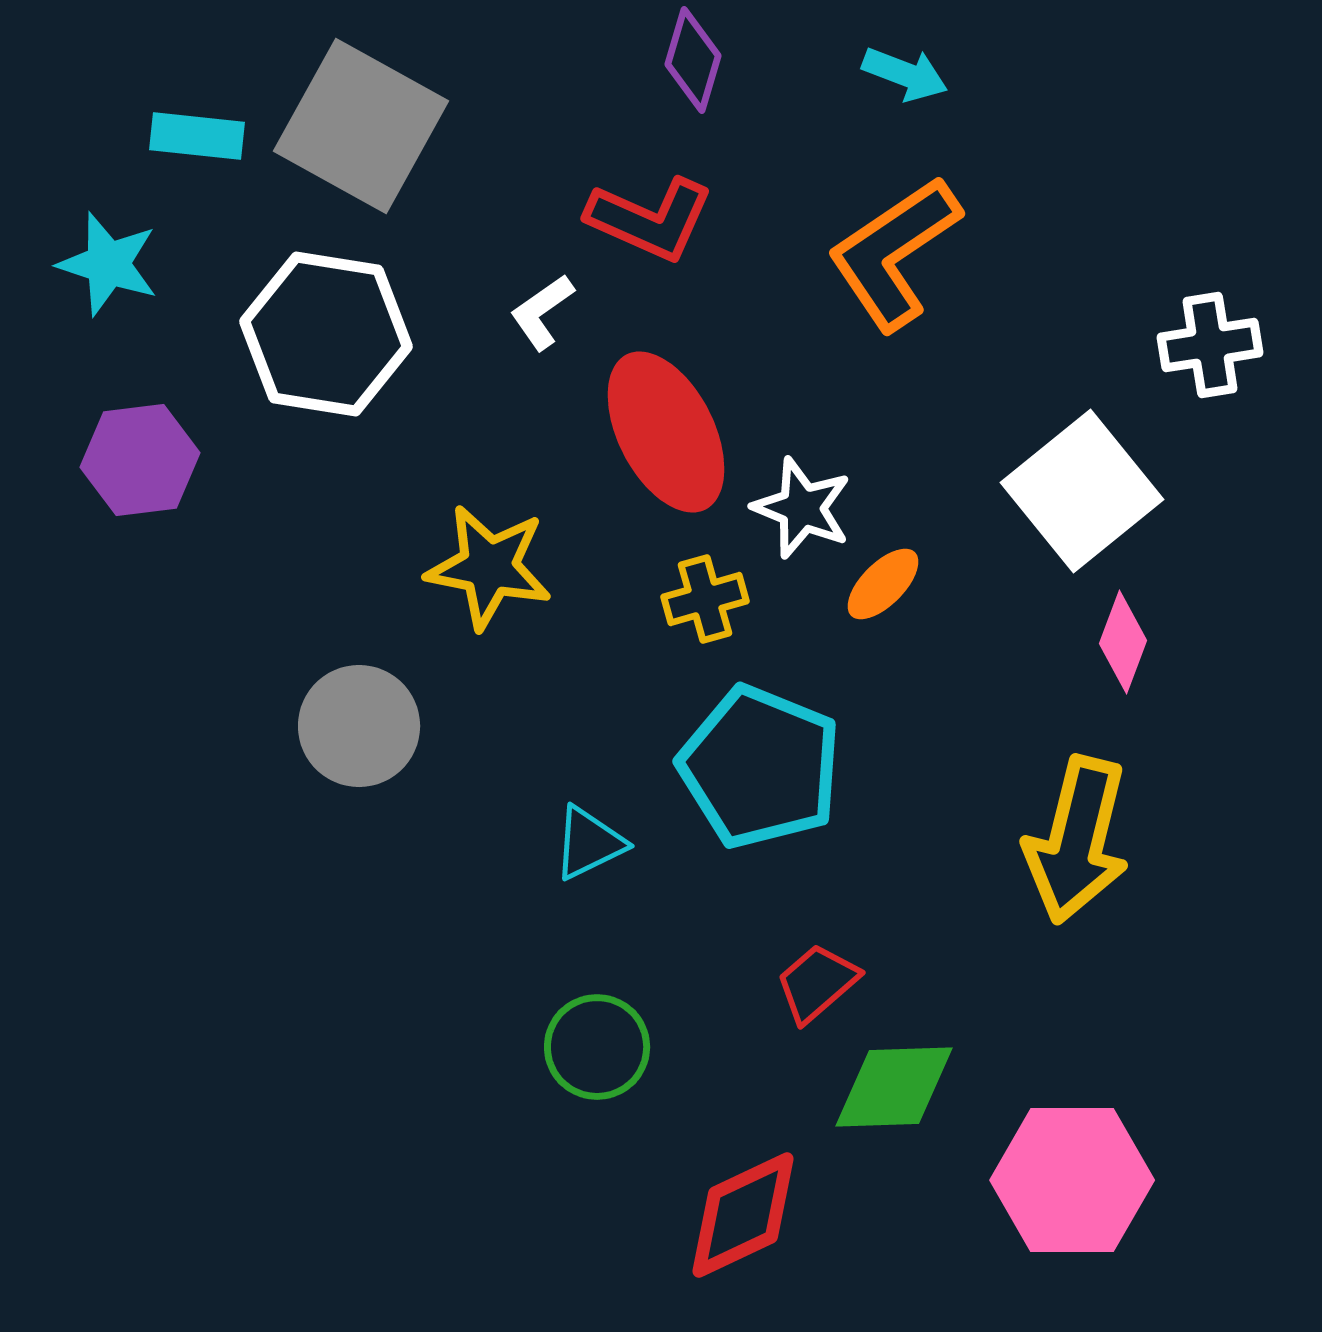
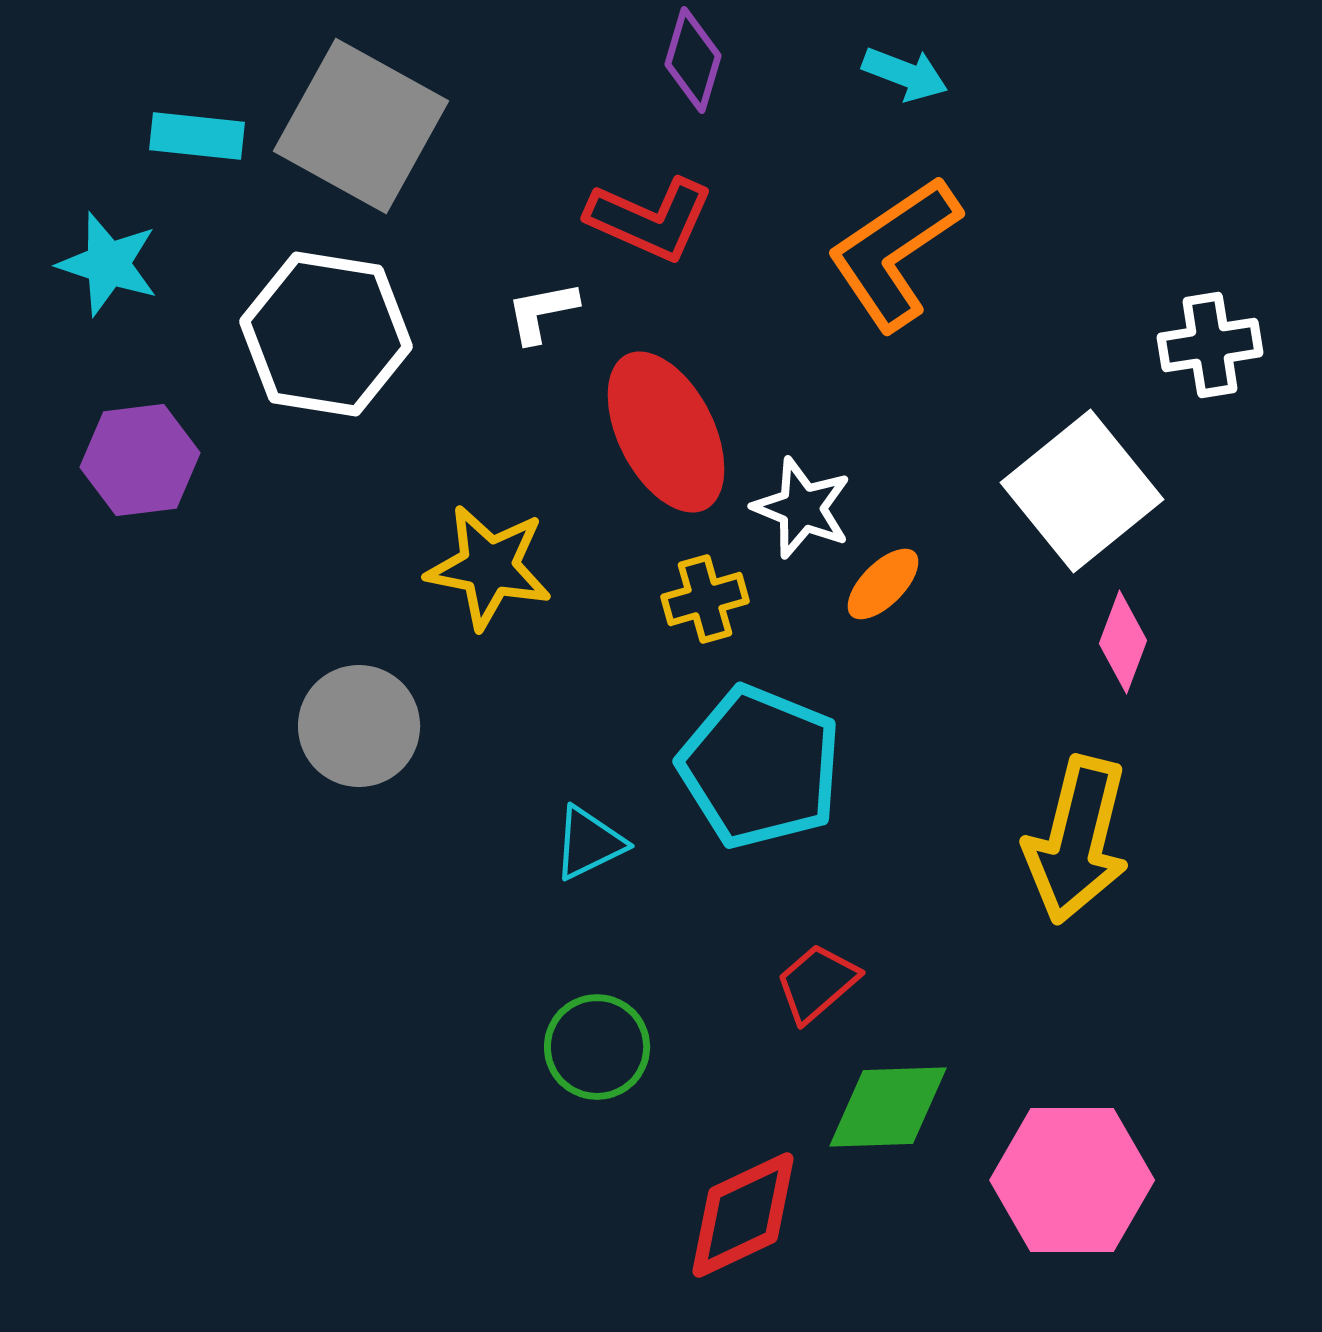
white L-shape: rotated 24 degrees clockwise
green diamond: moved 6 px left, 20 px down
